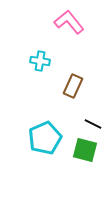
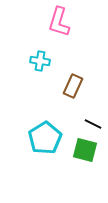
pink L-shape: moved 10 px left; rotated 124 degrees counterclockwise
cyan pentagon: rotated 8 degrees counterclockwise
